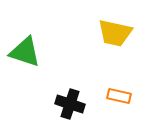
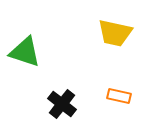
black cross: moved 8 px left; rotated 20 degrees clockwise
